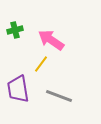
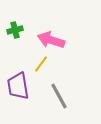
pink arrow: rotated 16 degrees counterclockwise
purple trapezoid: moved 3 px up
gray line: rotated 40 degrees clockwise
